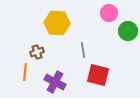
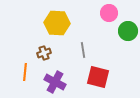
brown cross: moved 7 px right, 1 px down
red square: moved 2 px down
